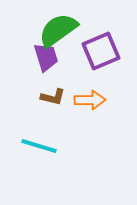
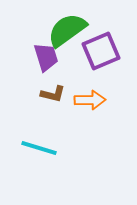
green semicircle: moved 9 px right
brown L-shape: moved 3 px up
cyan line: moved 2 px down
